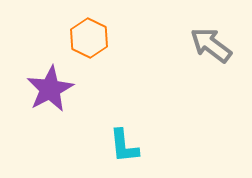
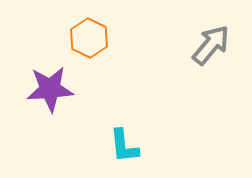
gray arrow: rotated 93 degrees clockwise
purple star: rotated 24 degrees clockwise
